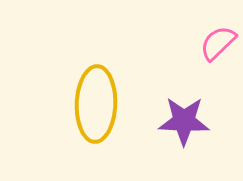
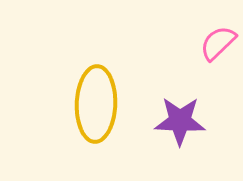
purple star: moved 4 px left
